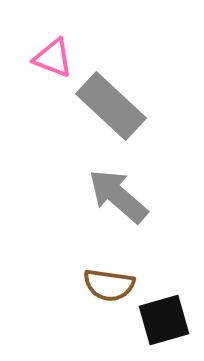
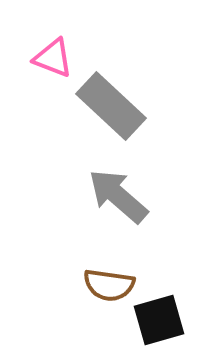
black square: moved 5 px left
